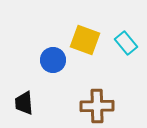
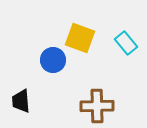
yellow square: moved 5 px left, 2 px up
black trapezoid: moved 3 px left, 2 px up
